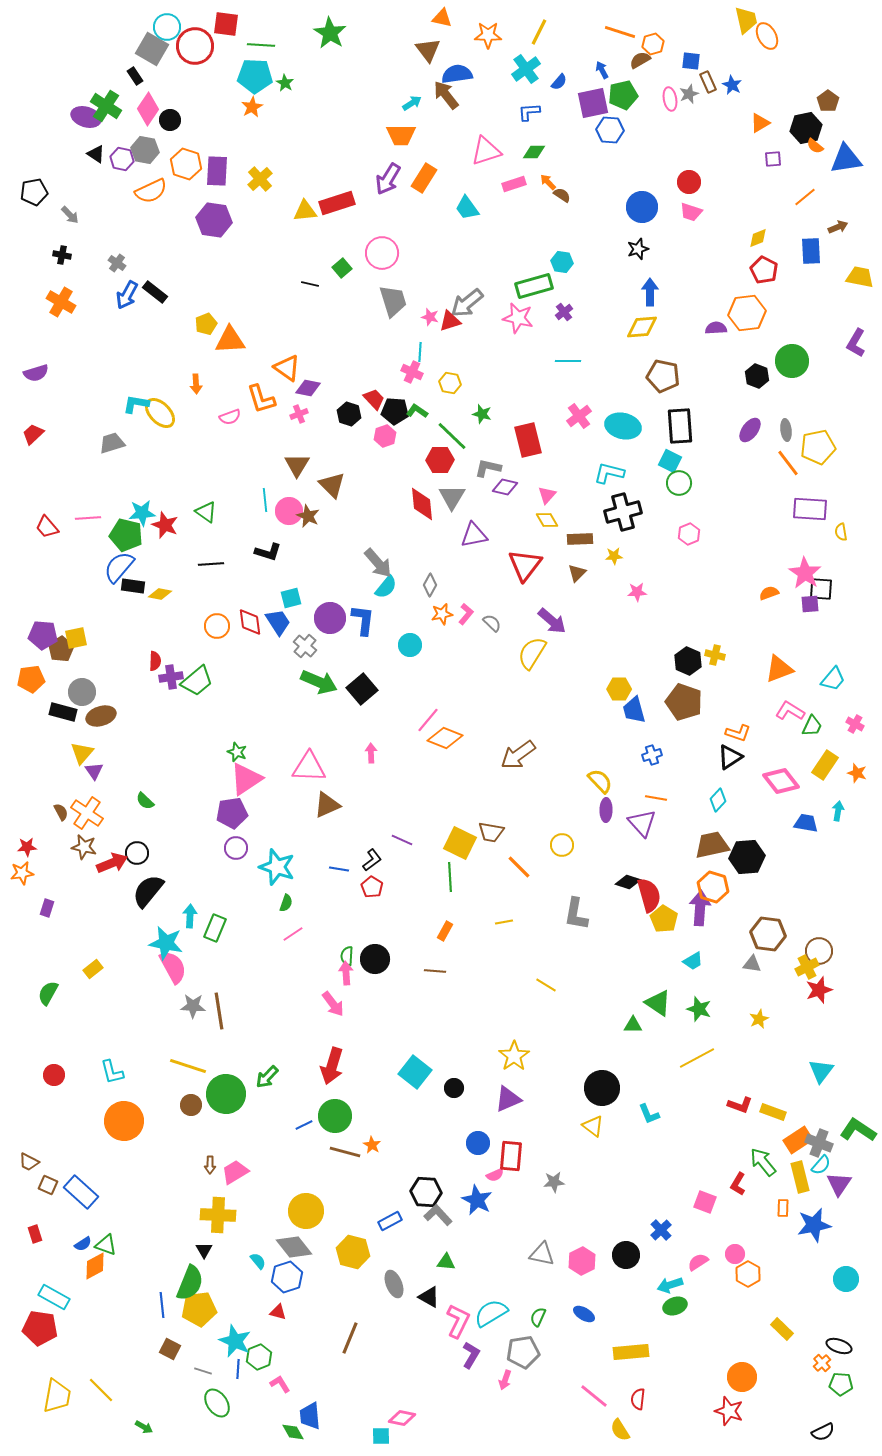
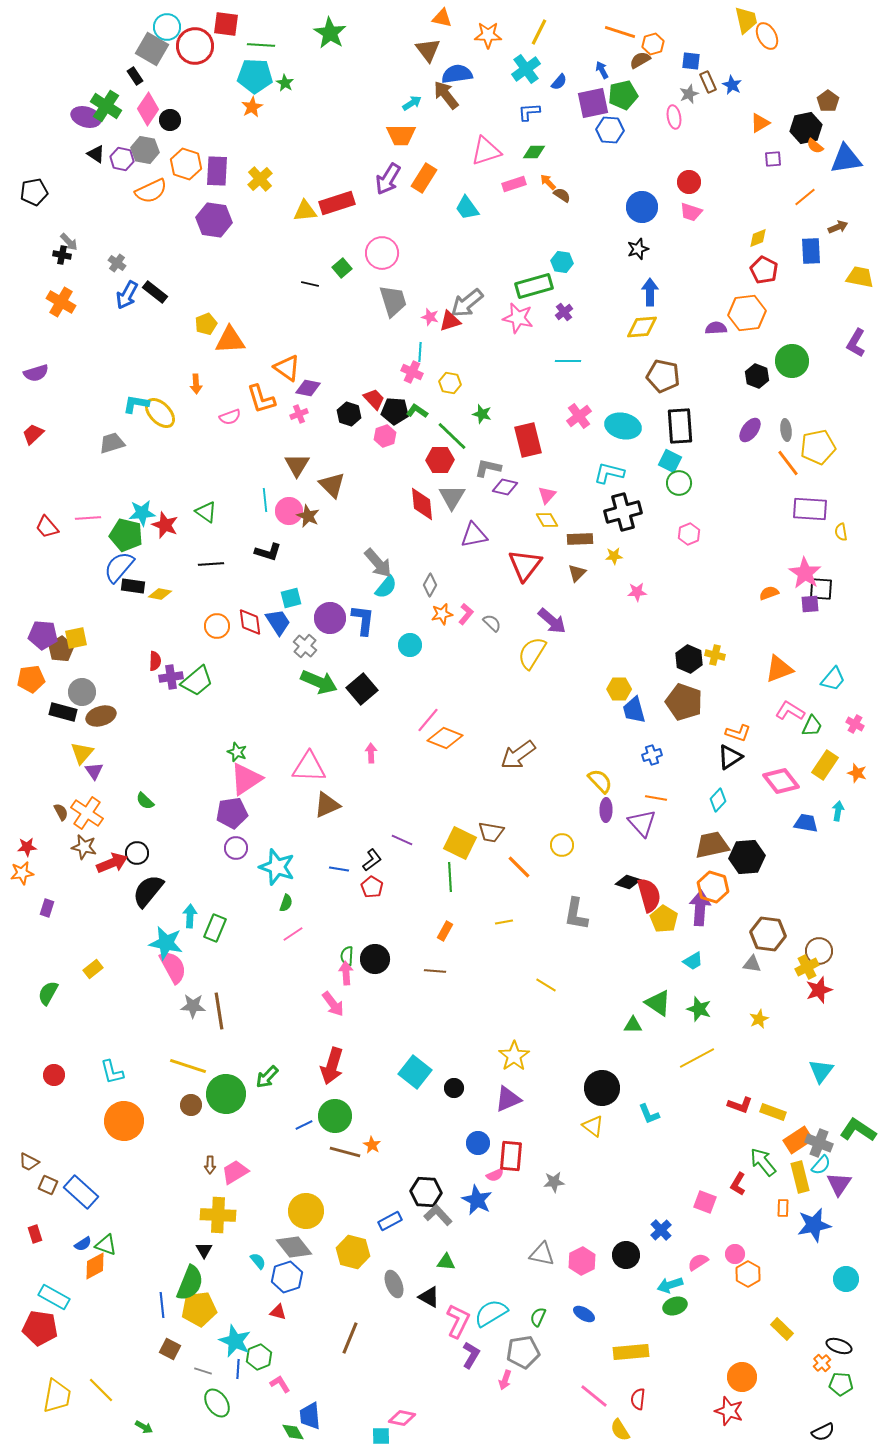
pink ellipse at (670, 99): moved 4 px right, 18 px down
gray arrow at (70, 215): moved 1 px left, 27 px down
black hexagon at (688, 661): moved 1 px right, 2 px up
